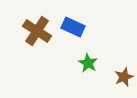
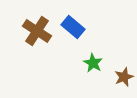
blue rectangle: rotated 15 degrees clockwise
green star: moved 5 px right
